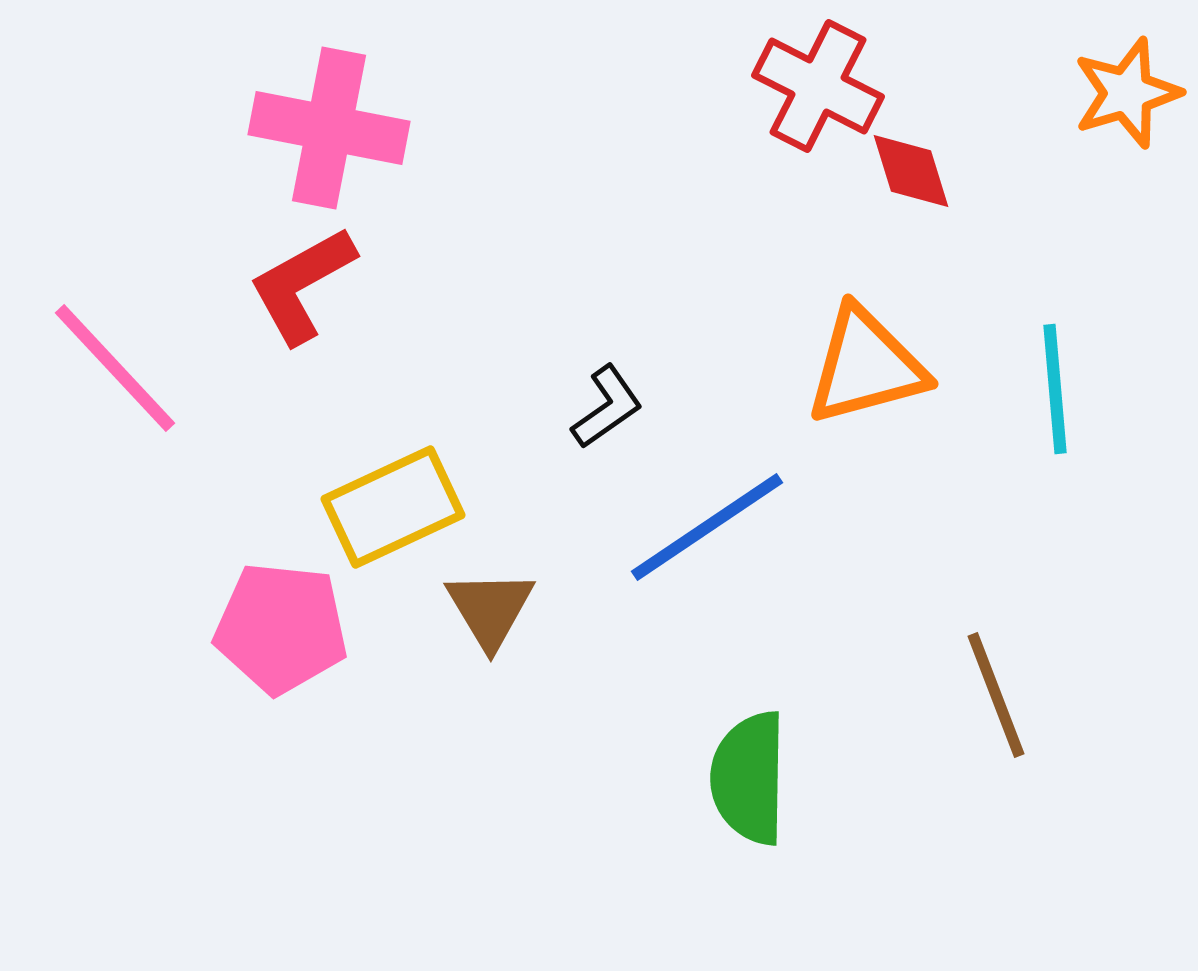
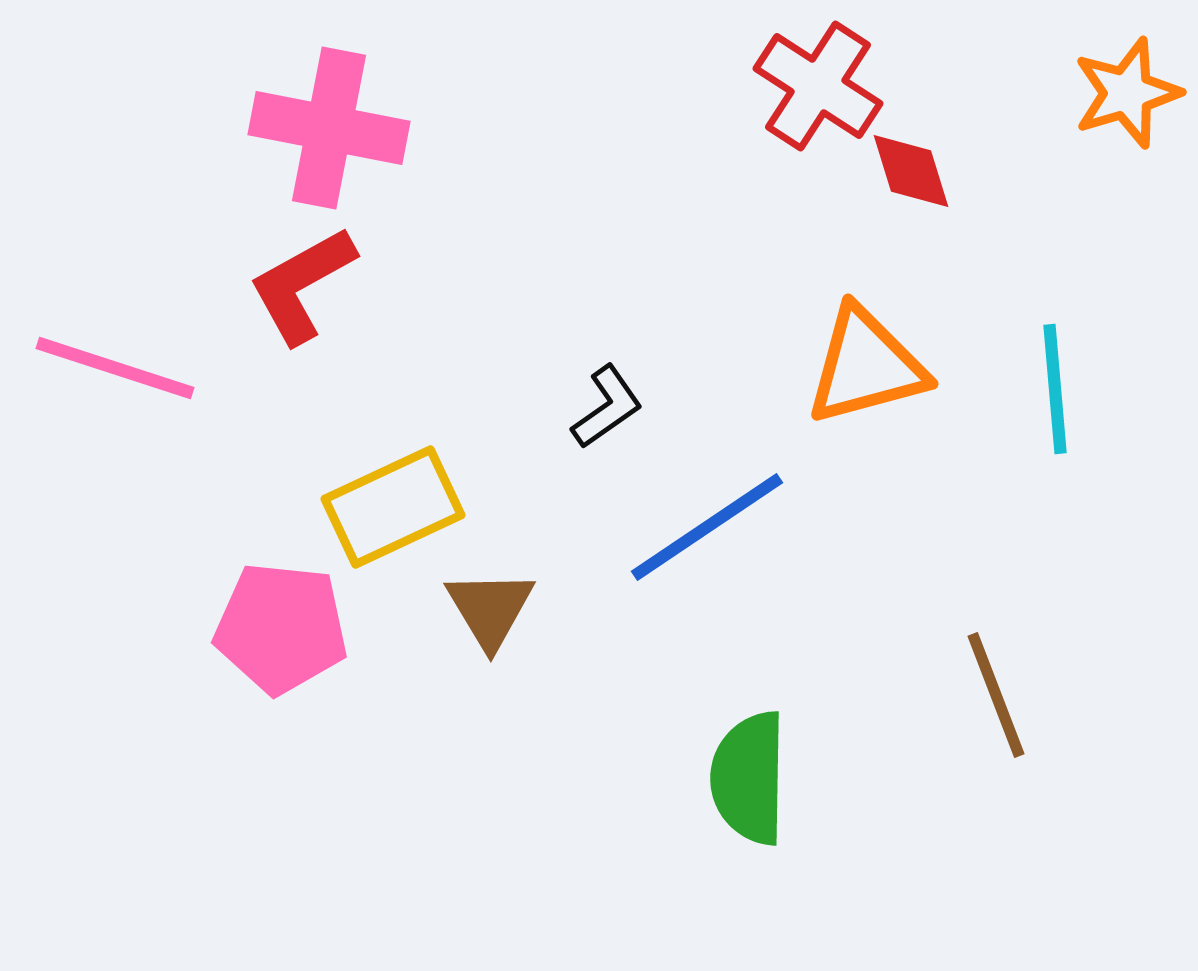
red cross: rotated 6 degrees clockwise
pink line: rotated 29 degrees counterclockwise
